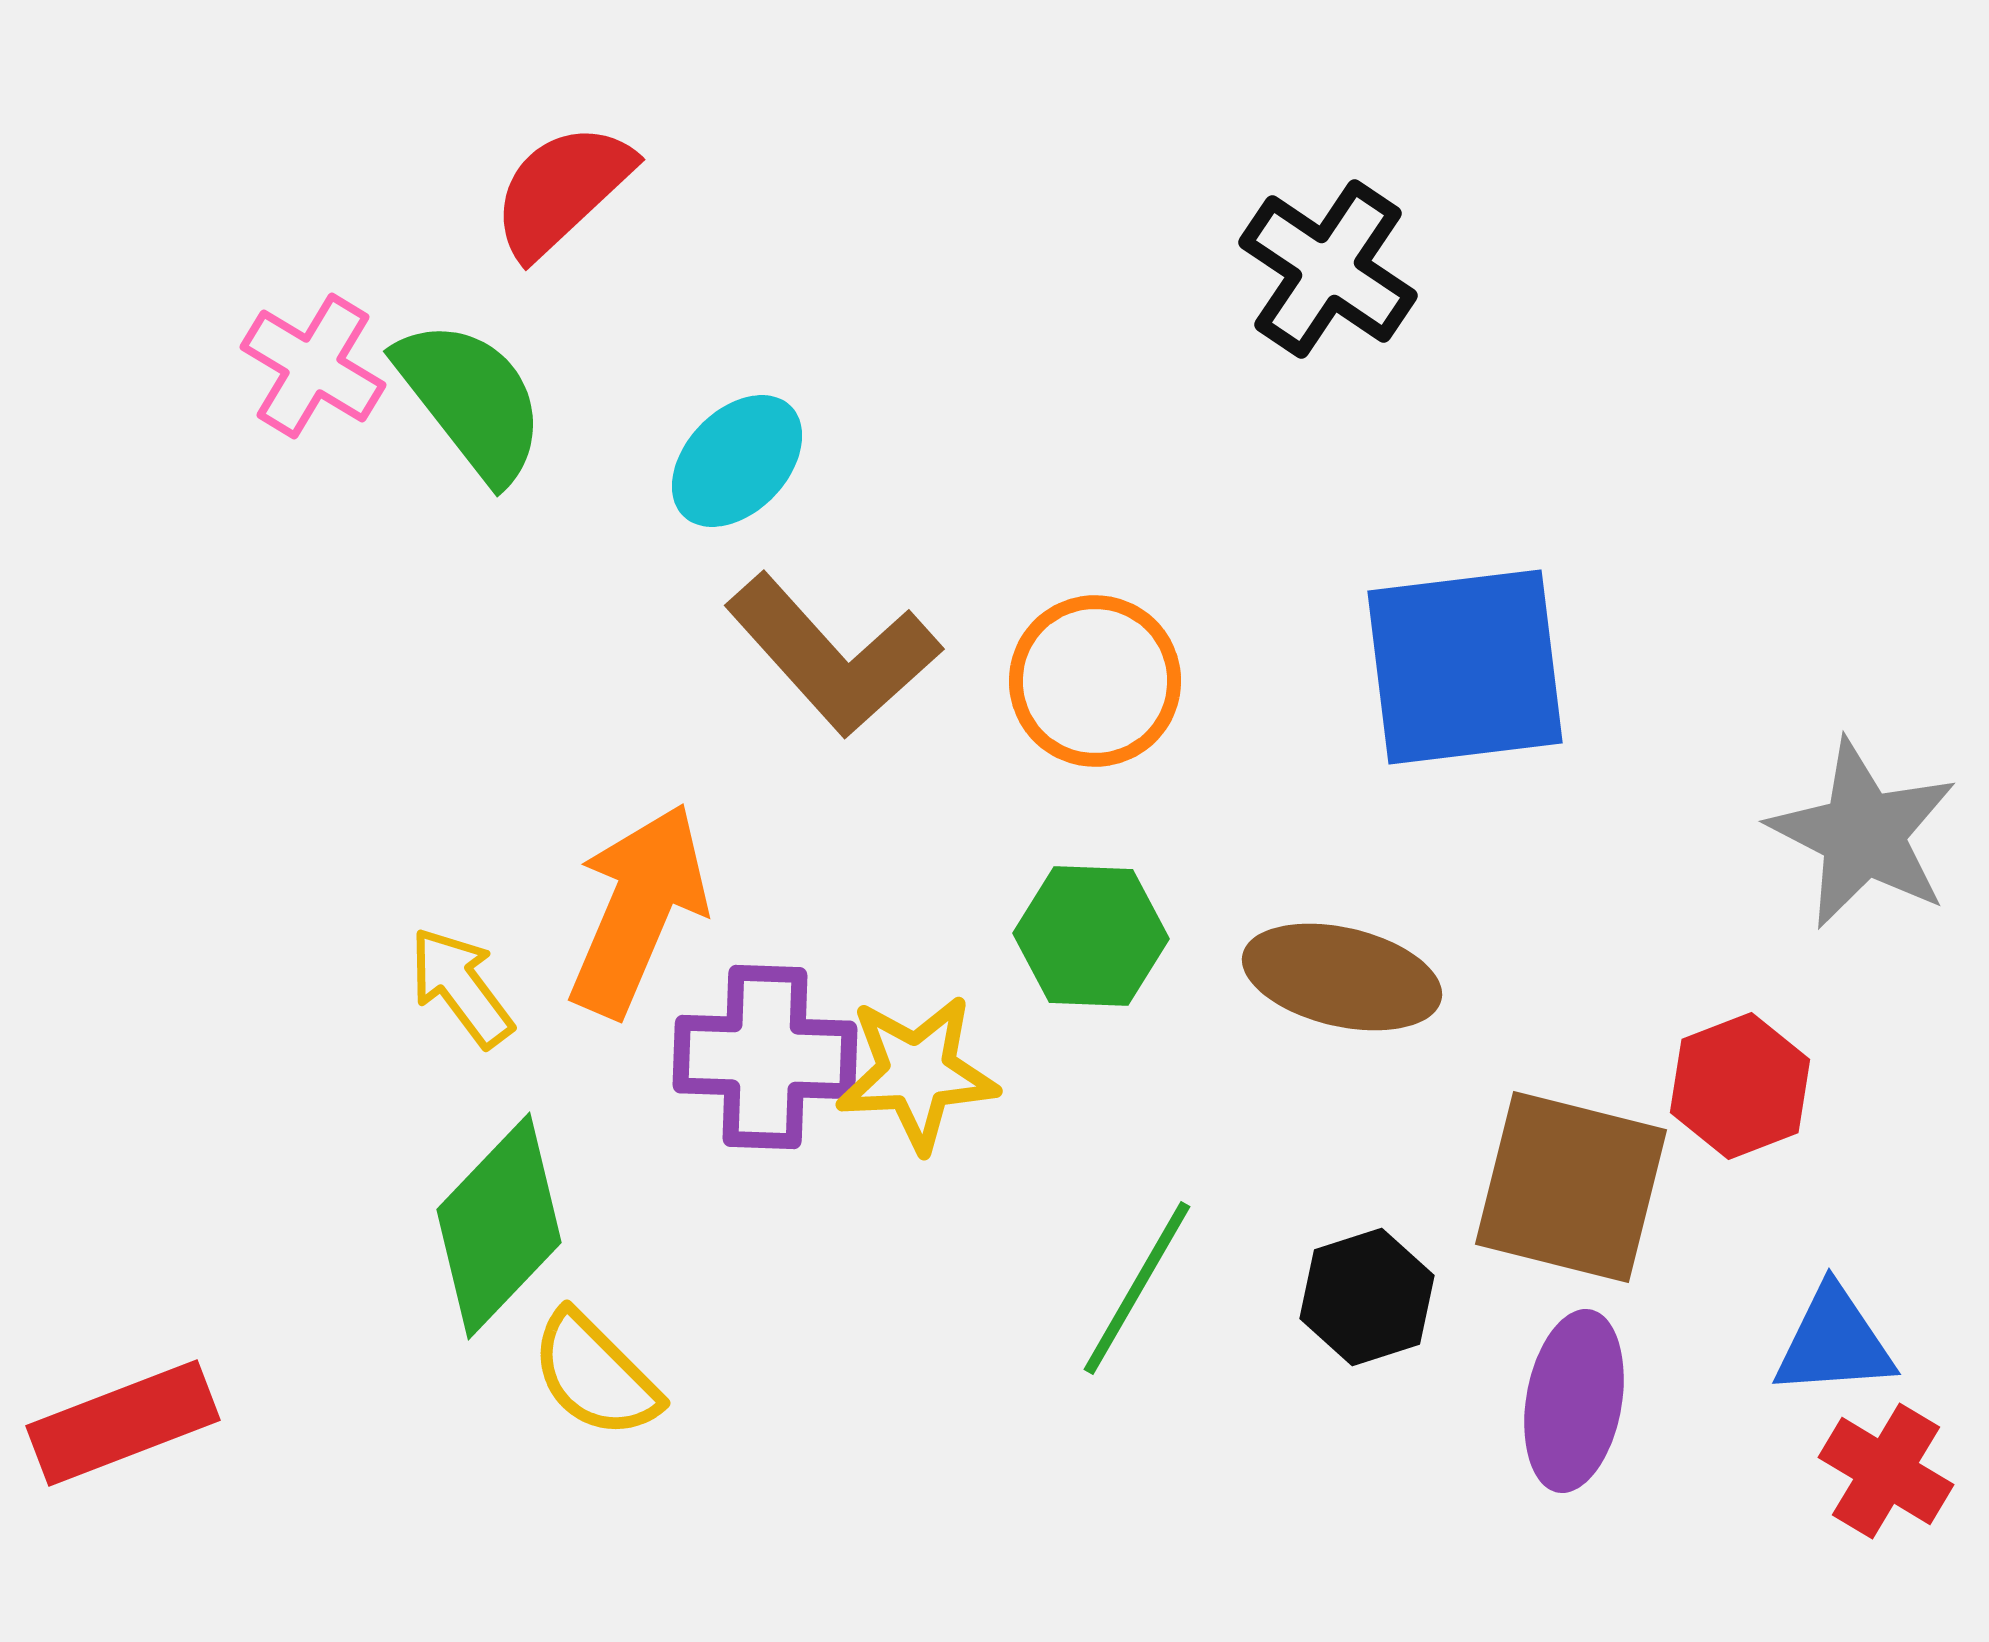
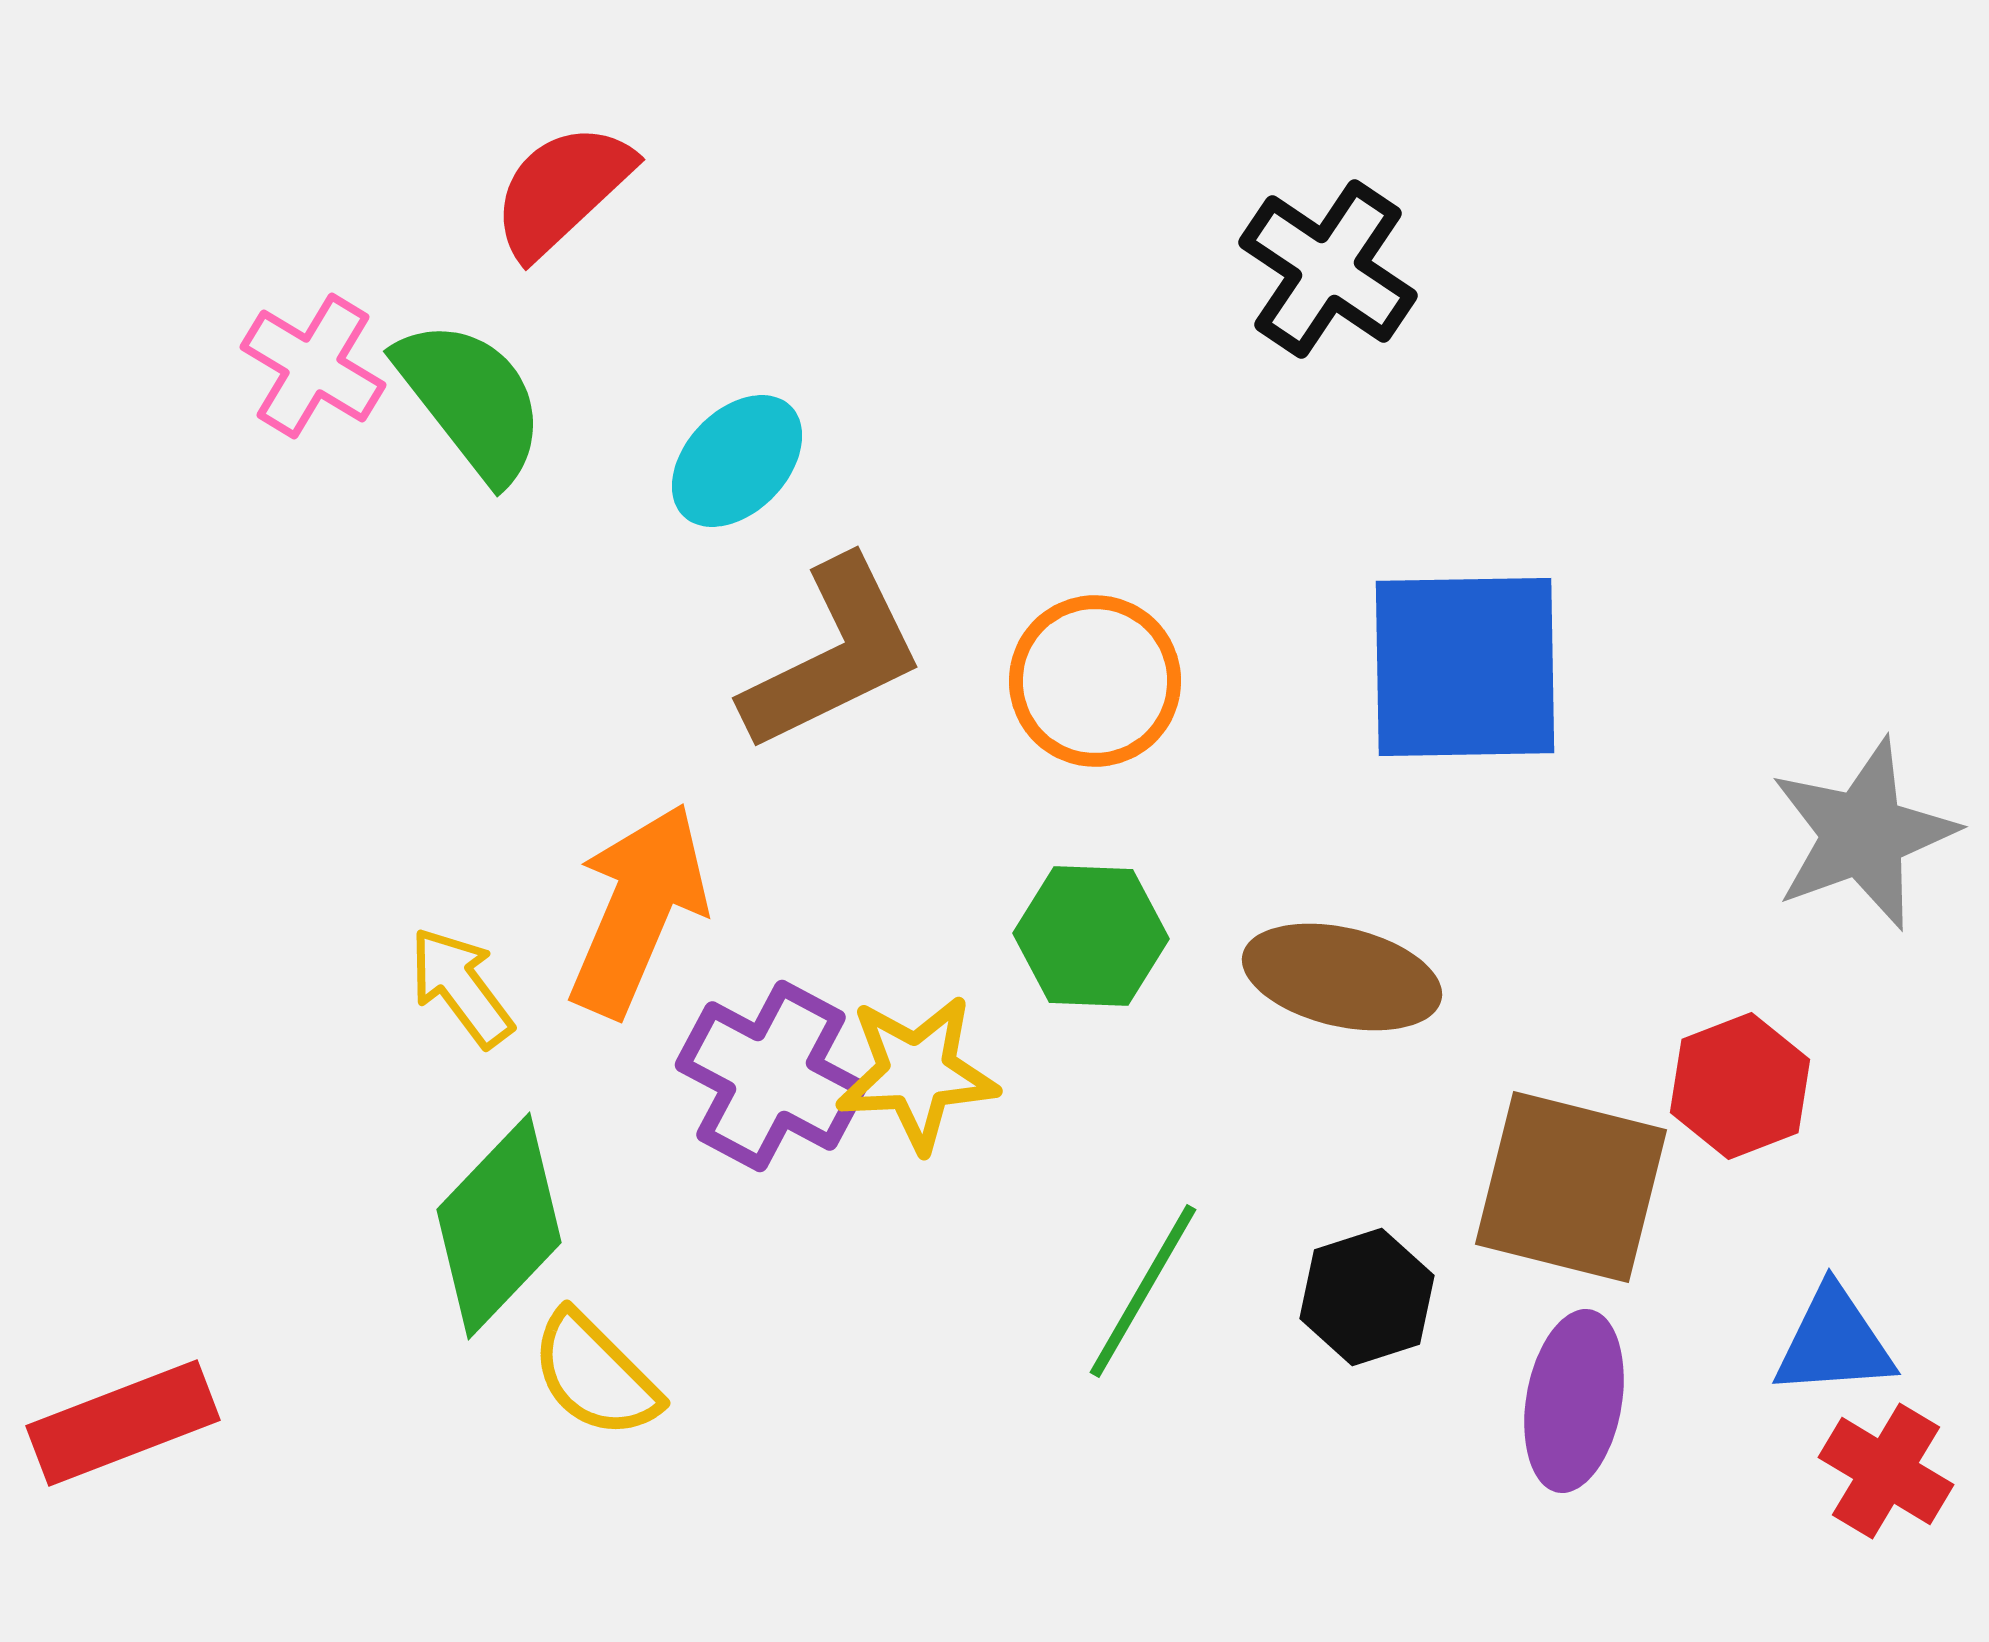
brown L-shape: rotated 74 degrees counterclockwise
blue square: rotated 6 degrees clockwise
gray star: rotated 25 degrees clockwise
purple cross: moved 6 px right, 19 px down; rotated 26 degrees clockwise
green line: moved 6 px right, 3 px down
